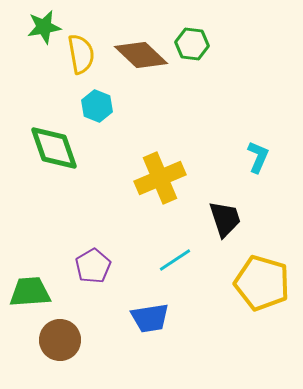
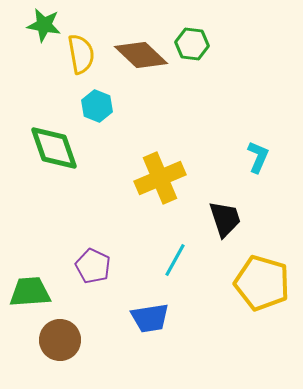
green star: moved 2 px up; rotated 20 degrees clockwise
cyan line: rotated 28 degrees counterclockwise
purple pentagon: rotated 16 degrees counterclockwise
